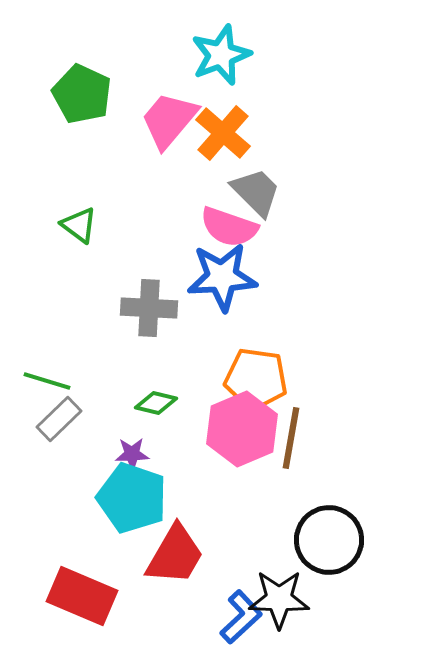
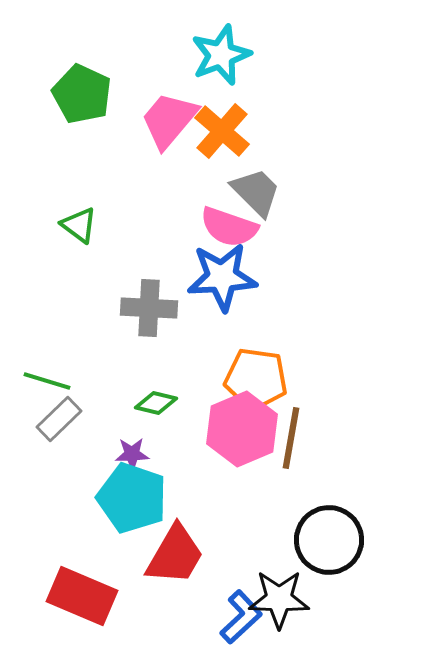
orange cross: moved 1 px left, 2 px up
